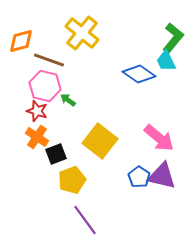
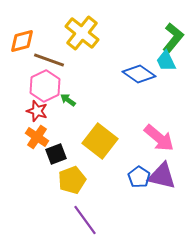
orange diamond: moved 1 px right
pink hexagon: rotated 20 degrees clockwise
